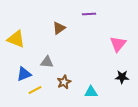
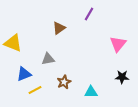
purple line: rotated 56 degrees counterclockwise
yellow triangle: moved 3 px left, 4 px down
gray triangle: moved 1 px right, 3 px up; rotated 16 degrees counterclockwise
